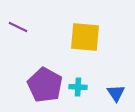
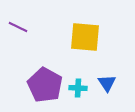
cyan cross: moved 1 px down
blue triangle: moved 9 px left, 10 px up
